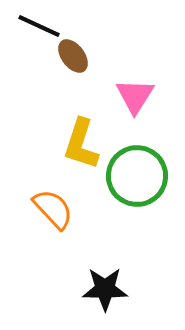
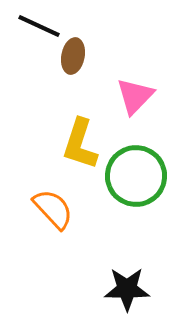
brown ellipse: rotated 48 degrees clockwise
pink triangle: rotated 12 degrees clockwise
yellow L-shape: moved 1 px left
green circle: moved 1 px left
black star: moved 22 px right
